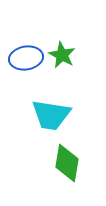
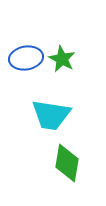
green star: moved 4 px down
